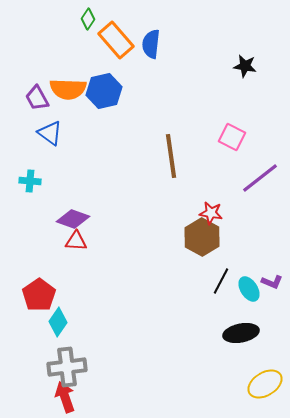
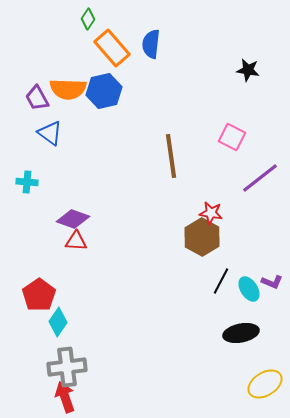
orange rectangle: moved 4 px left, 8 px down
black star: moved 3 px right, 4 px down
cyan cross: moved 3 px left, 1 px down
